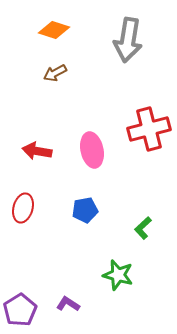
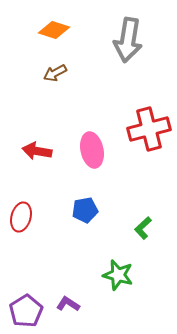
red ellipse: moved 2 px left, 9 px down
purple pentagon: moved 6 px right, 1 px down
